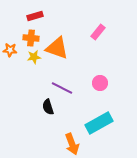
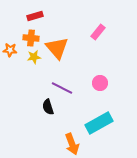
orange triangle: rotated 30 degrees clockwise
